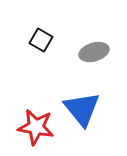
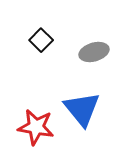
black square: rotated 15 degrees clockwise
